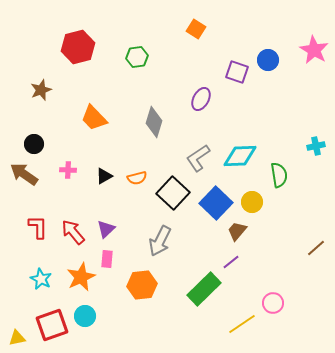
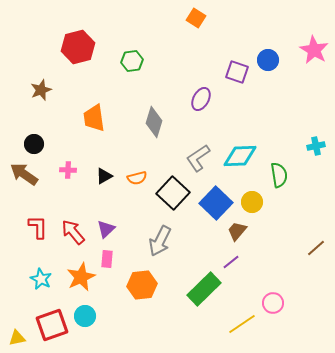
orange square: moved 11 px up
green hexagon: moved 5 px left, 4 px down
orange trapezoid: rotated 36 degrees clockwise
